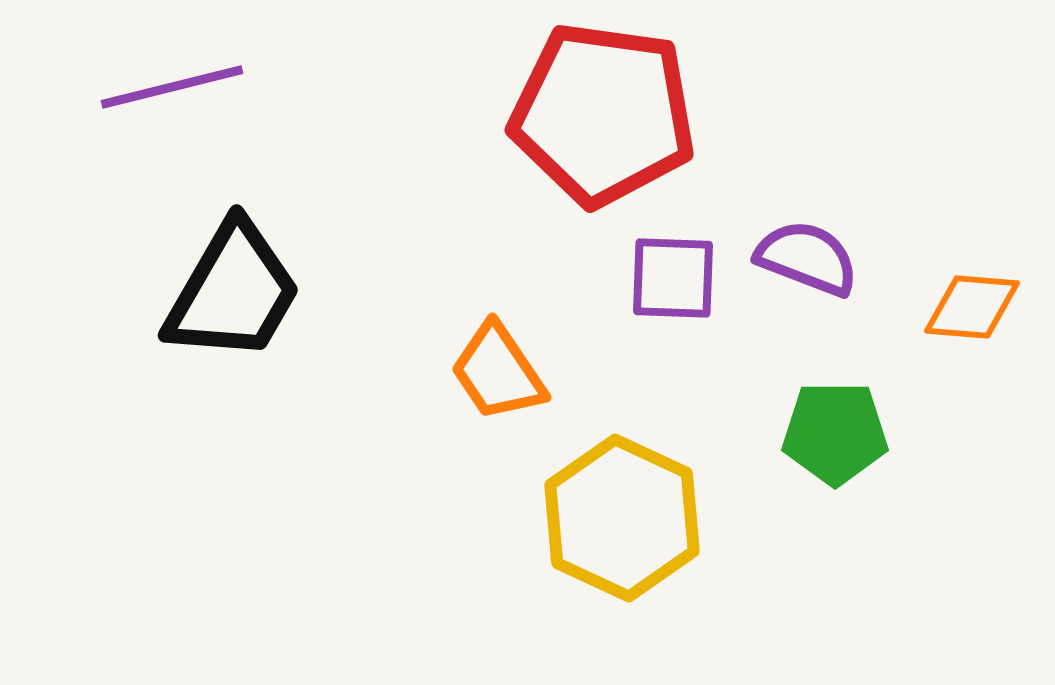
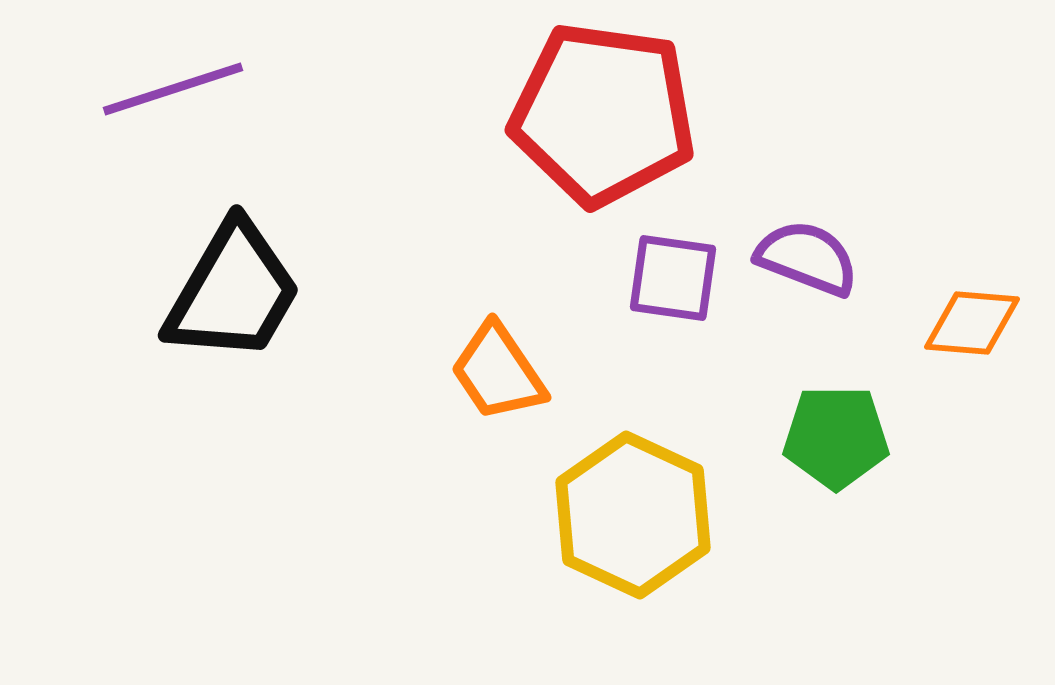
purple line: moved 1 px right, 2 px down; rotated 4 degrees counterclockwise
purple square: rotated 6 degrees clockwise
orange diamond: moved 16 px down
green pentagon: moved 1 px right, 4 px down
yellow hexagon: moved 11 px right, 3 px up
